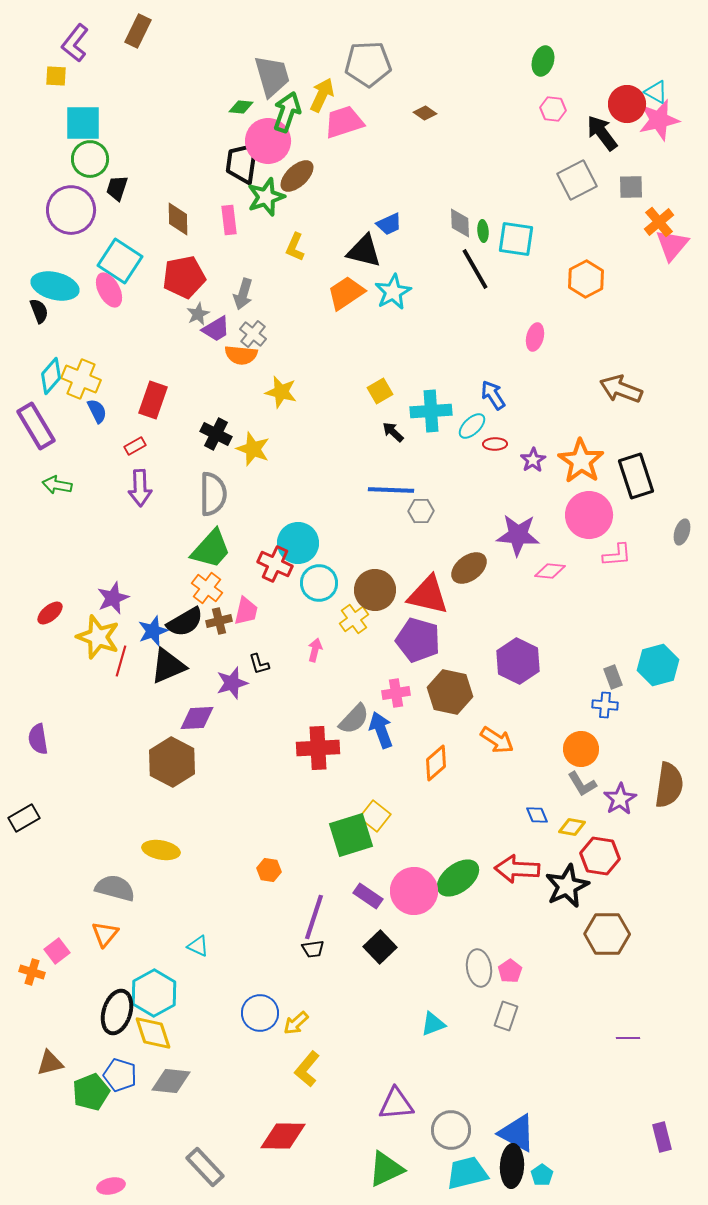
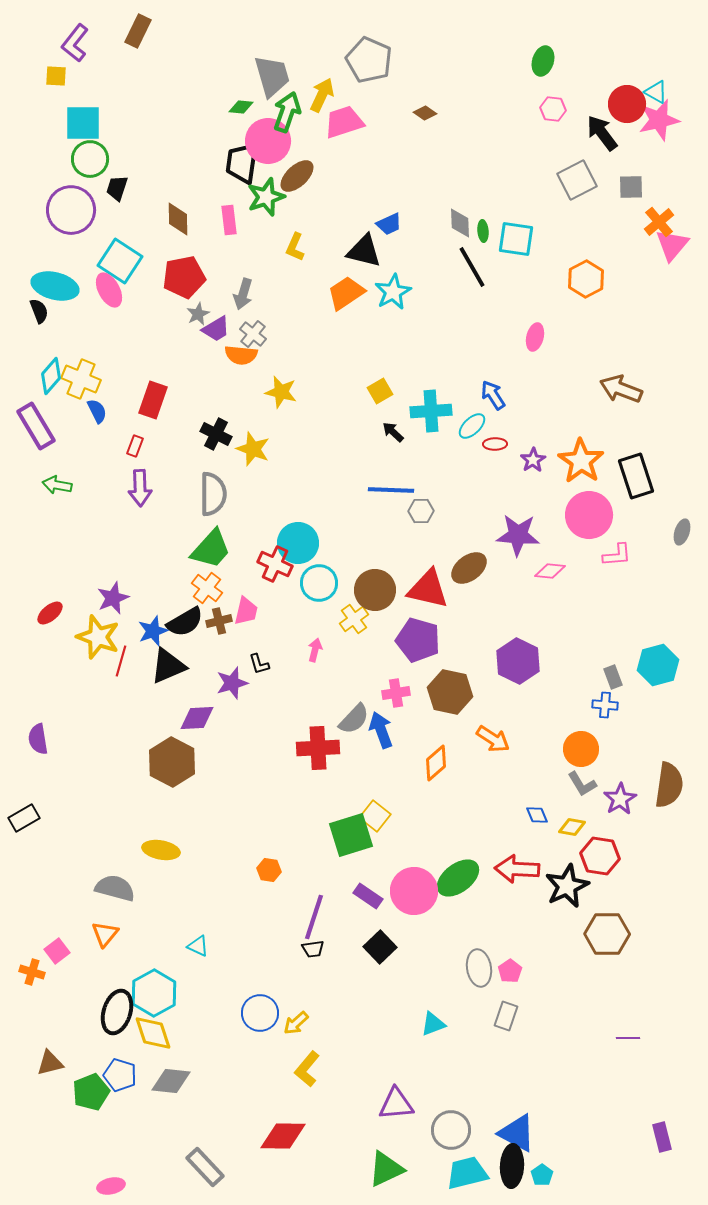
gray pentagon at (368, 64): moved 1 px right, 4 px up; rotated 27 degrees clockwise
black line at (475, 269): moved 3 px left, 2 px up
red rectangle at (135, 446): rotated 40 degrees counterclockwise
red triangle at (428, 595): moved 6 px up
orange arrow at (497, 740): moved 4 px left, 1 px up
